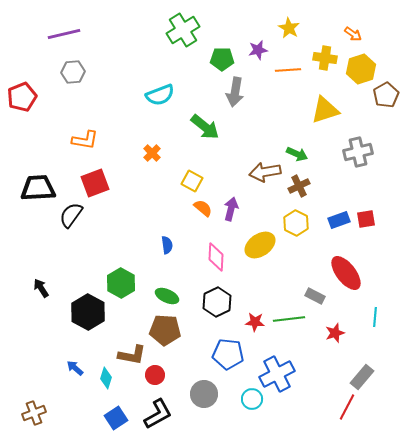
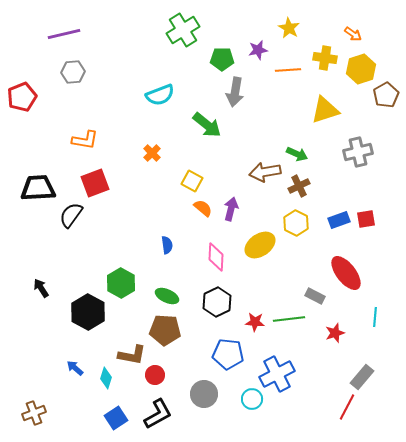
green arrow at (205, 127): moved 2 px right, 2 px up
